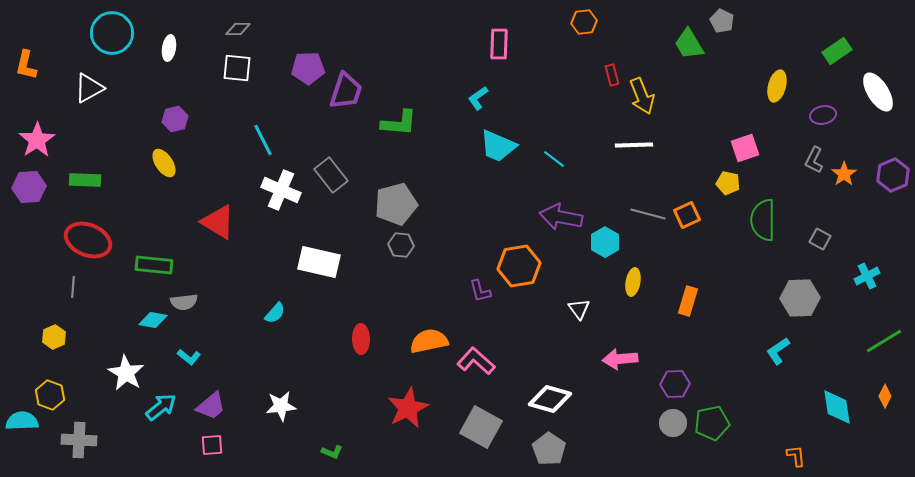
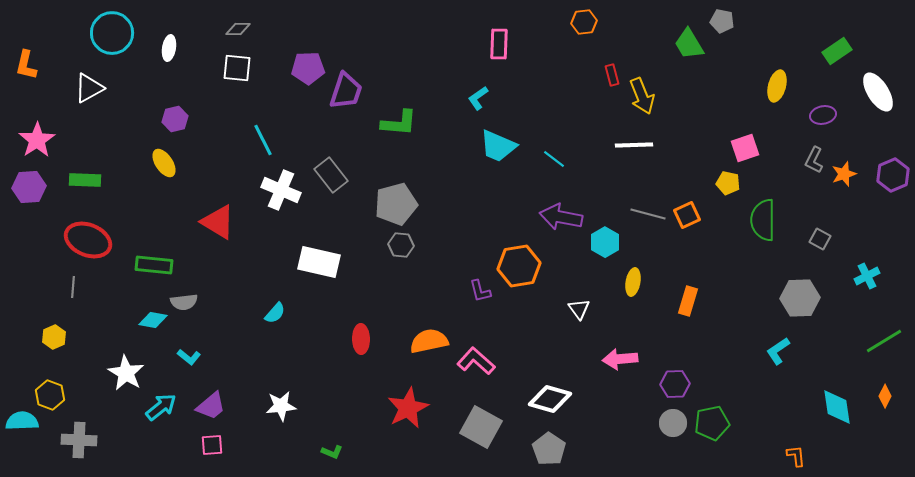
gray pentagon at (722, 21): rotated 15 degrees counterclockwise
orange star at (844, 174): rotated 15 degrees clockwise
